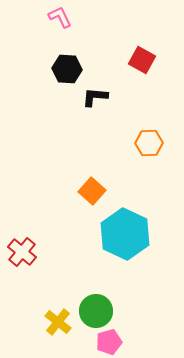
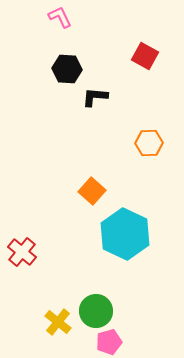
red square: moved 3 px right, 4 px up
